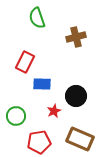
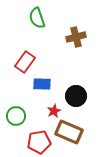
red rectangle: rotated 10 degrees clockwise
brown rectangle: moved 11 px left, 7 px up
